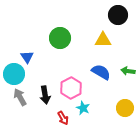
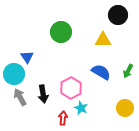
green circle: moved 1 px right, 6 px up
green arrow: rotated 72 degrees counterclockwise
black arrow: moved 2 px left, 1 px up
cyan star: moved 2 px left
red arrow: rotated 144 degrees counterclockwise
